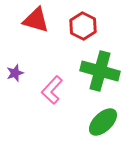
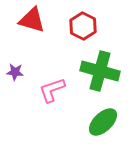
red triangle: moved 4 px left
purple star: moved 1 px up; rotated 24 degrees clockwise
pink L-shape: rotated 28 degrees clockwise
